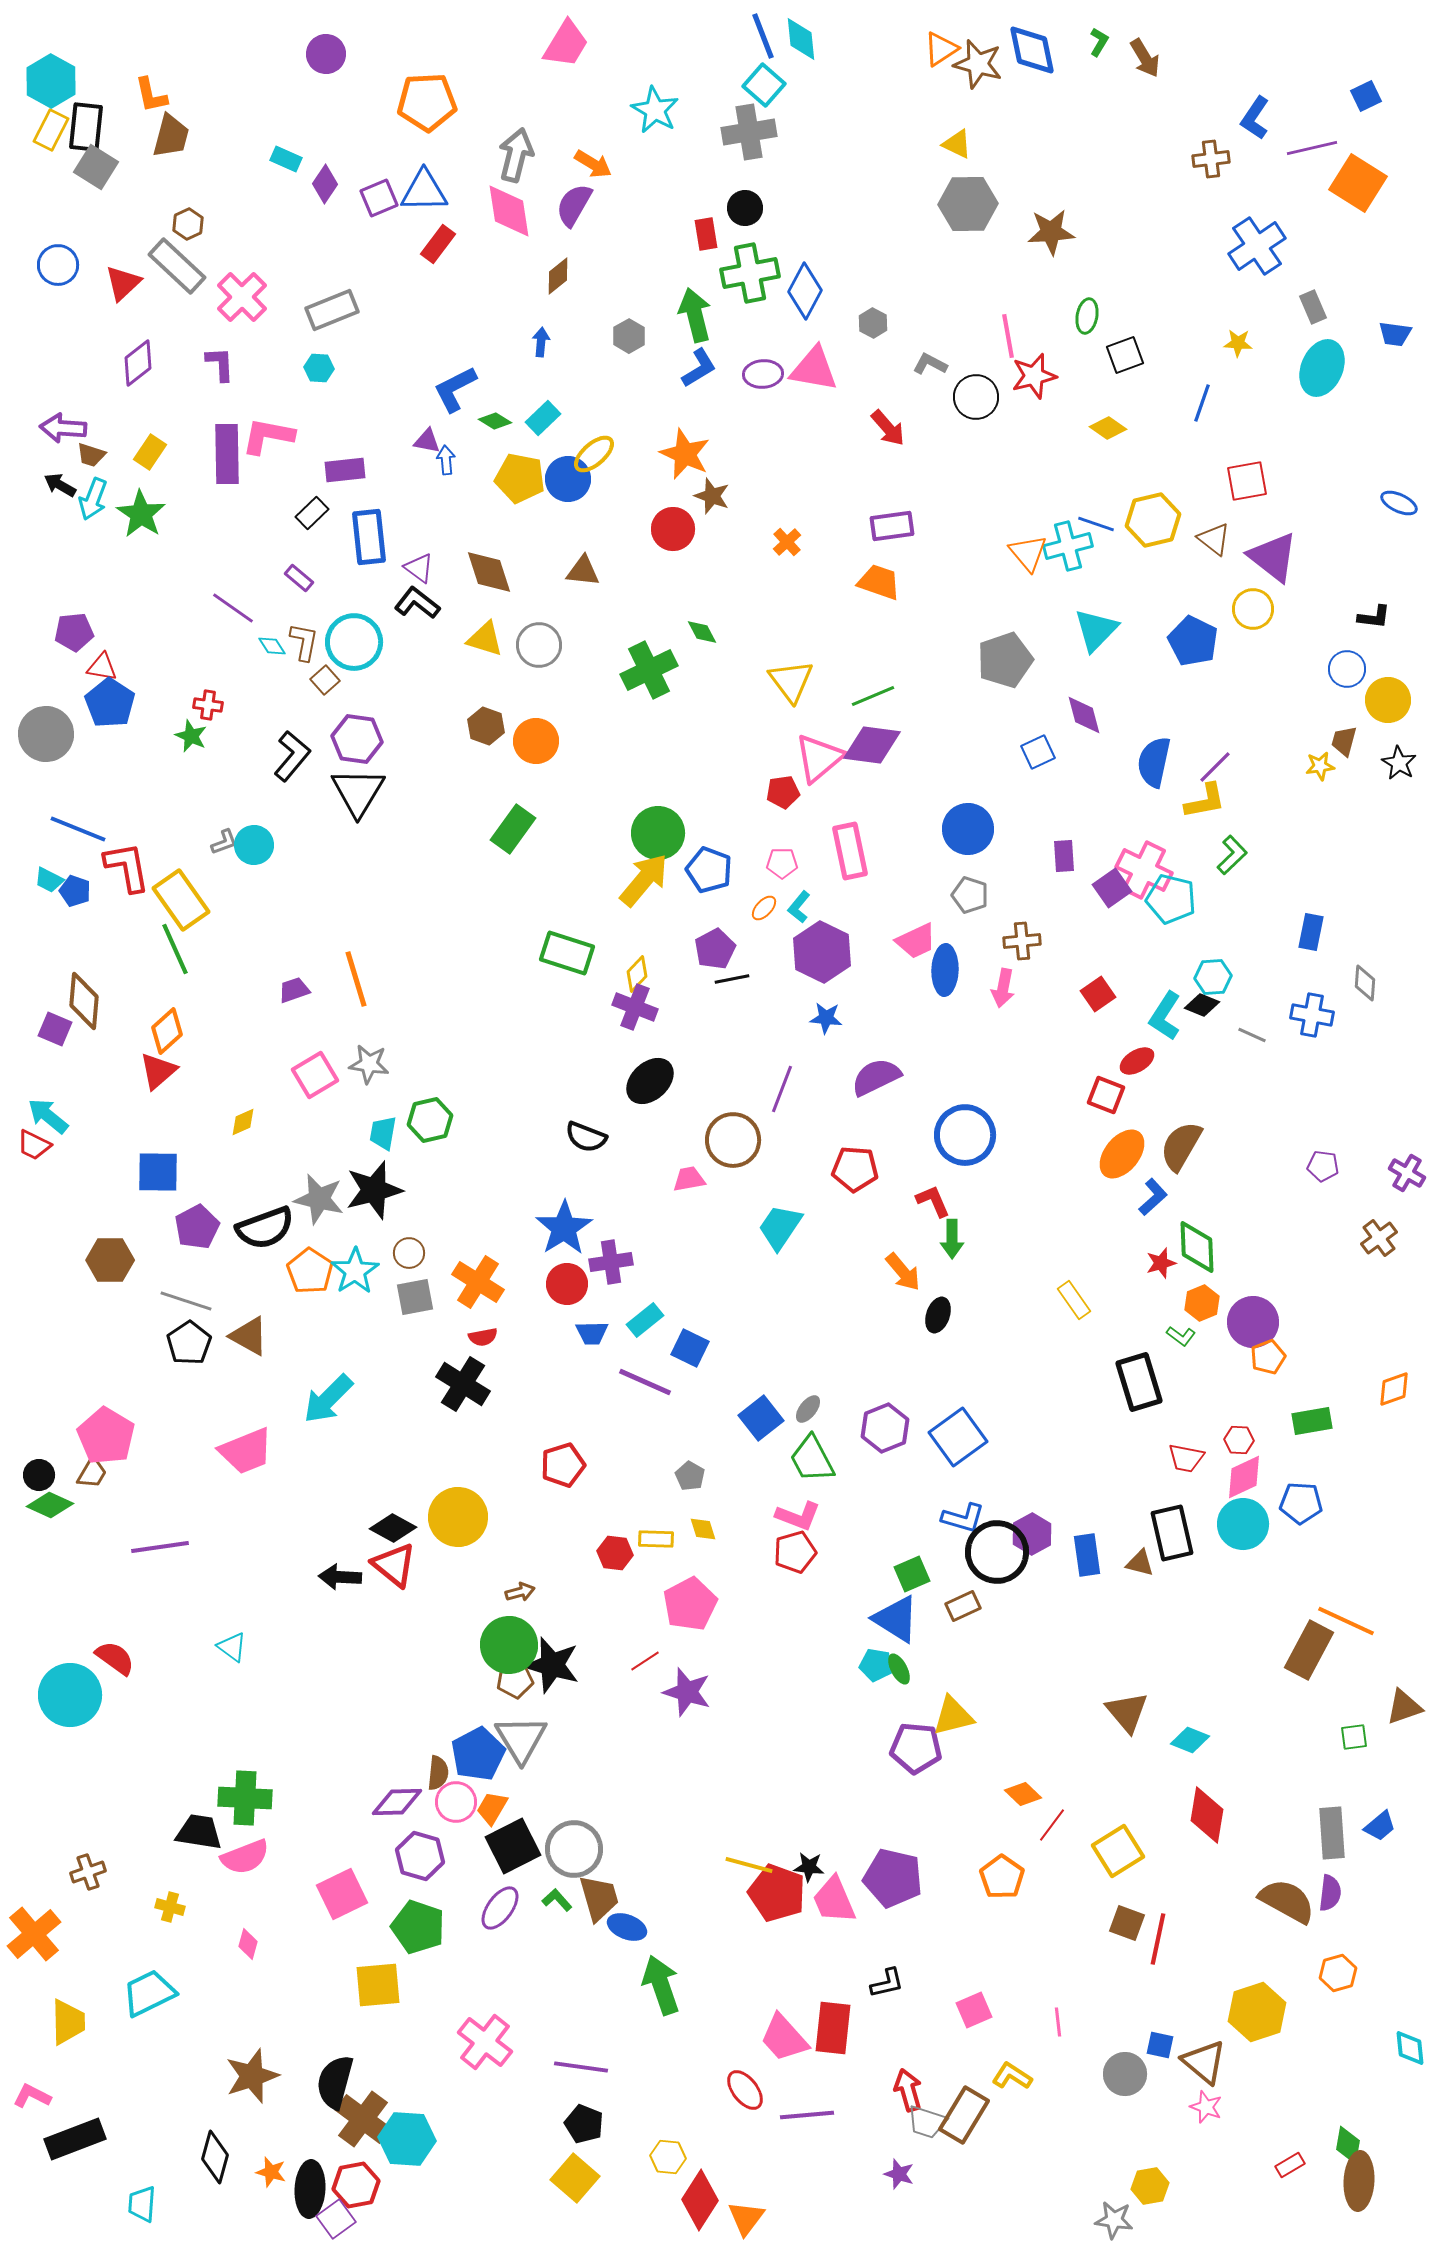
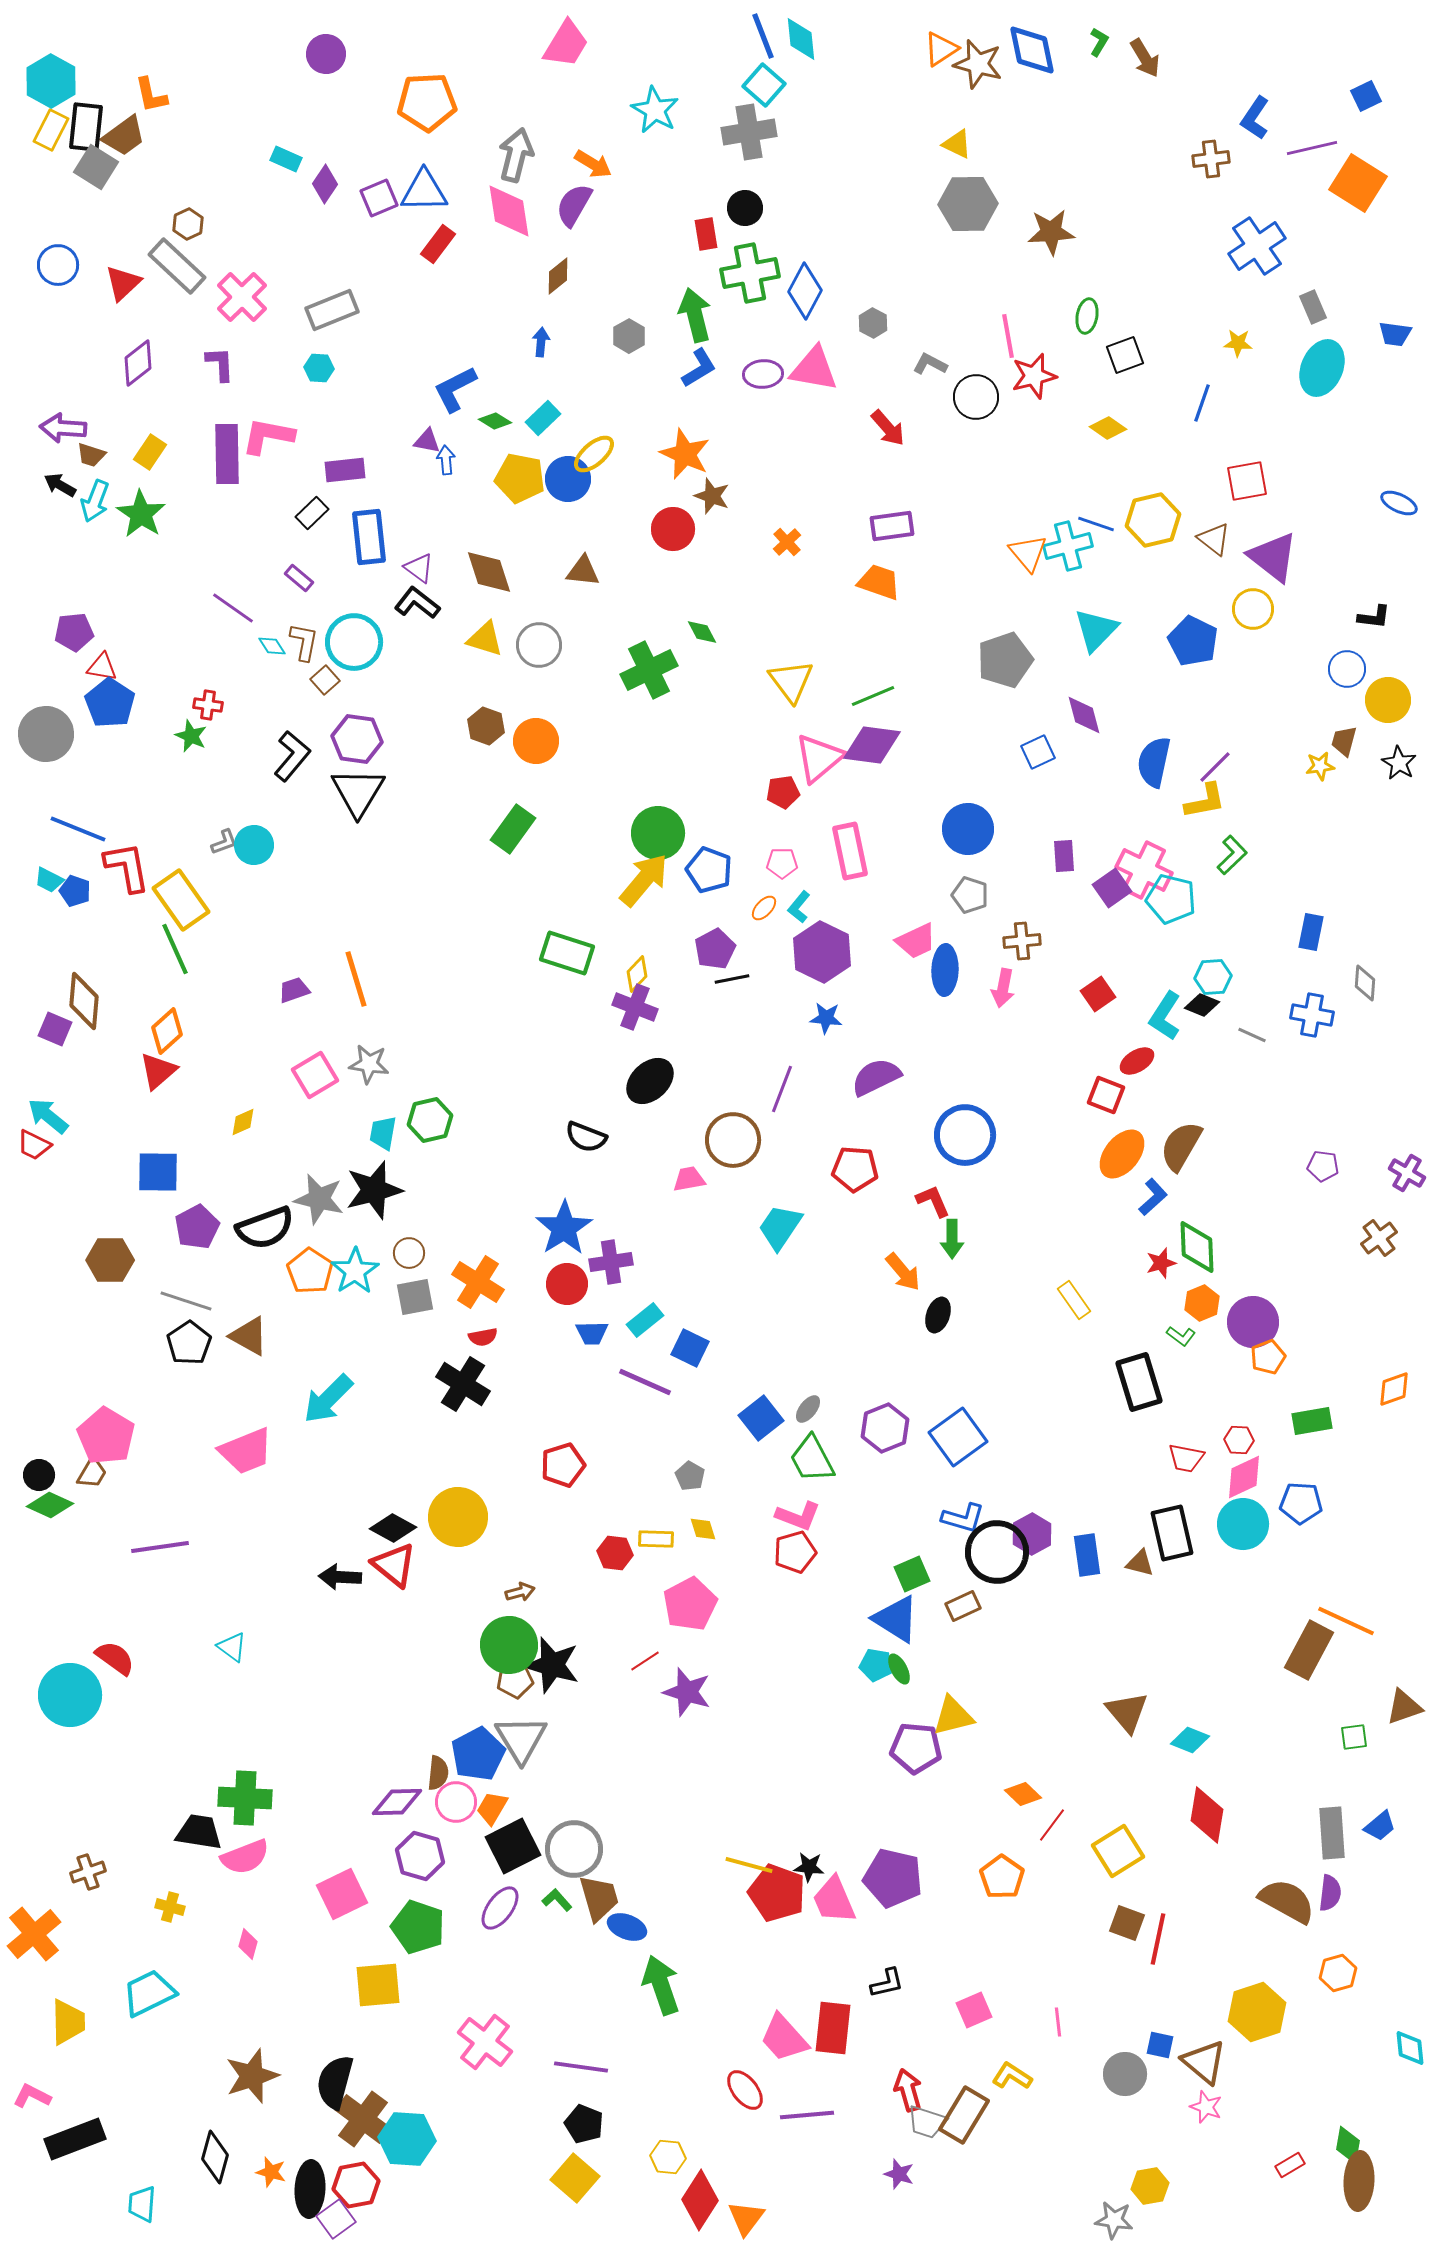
brown trapezoid at (171, 136): moved 47 px left; rotated 39 degrees clockwise
cyan arrow at (93, 499): moved 2 px right, 2 px down
